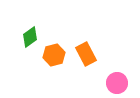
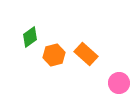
orange rectangle: rotated 20 degrees counterclockwise
pink circle: moved 2 px right
